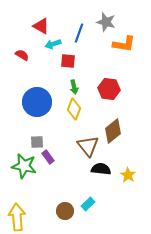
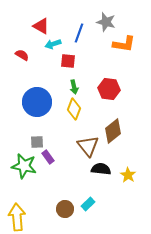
brown circle: moved 2 px up
